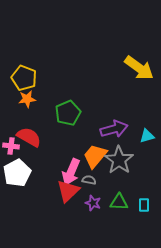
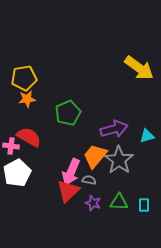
yellow pentagon: rotated 30 degrees counterclockwise
